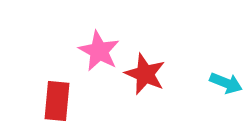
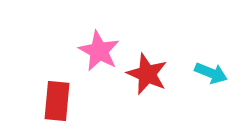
red star: moved 2 px right
cyan arrow: moved 15 px left, 10 px up
